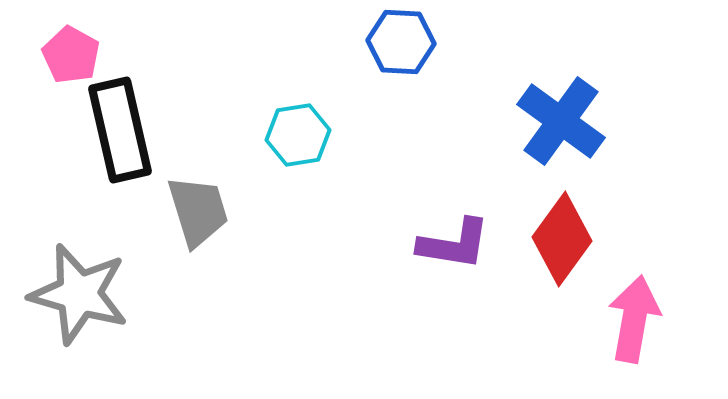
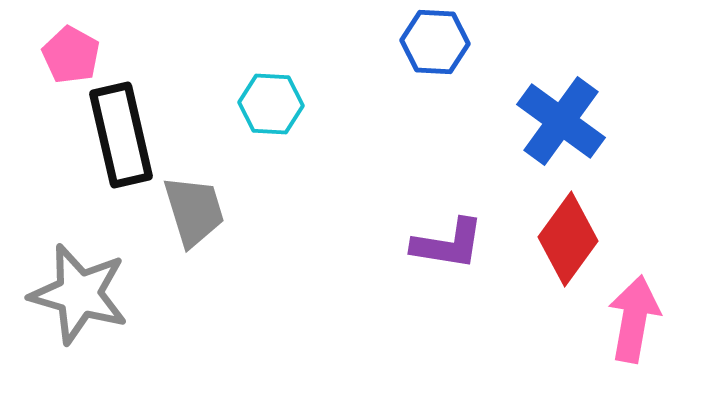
blue hexagon: moved 34 px right
black rectangle: moved 1 px right, 5 px down
cyan hexagon: moved 27 px left, 31 px up; rotated 12 degrees clockwise
gray trapezoid: moved 4 px left
red diamond: moved 6 px right
purple L-shape: moved 6 px left
